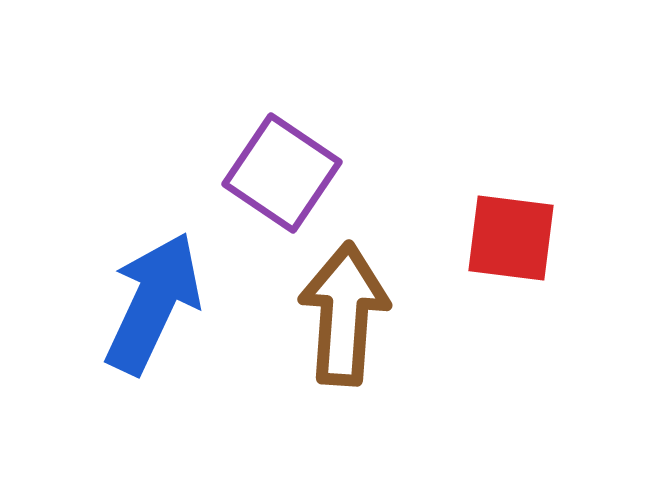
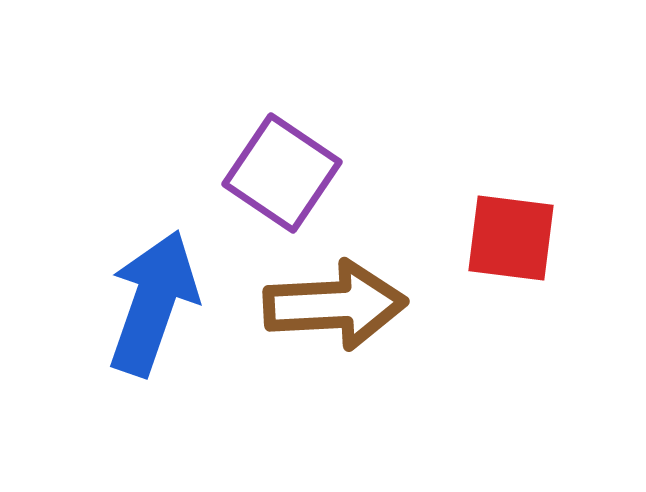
blue arrow: rotated 6 degrees counterclockwise
brown arrow: moved 9 px left, 9 px up; rotated 83 degrees clockwise
